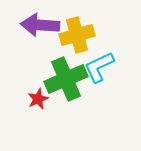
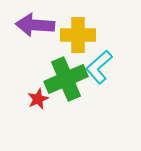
purple arrow: moved 5 px left
yellow cross: moved 1 px right; rotated 16 degrees clockwise
cyan L-shape: rotated 16 degrees counterclockwise
